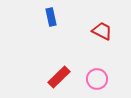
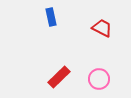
red trapezoid: moved 3 px up
pink circle: moved 2 px right
